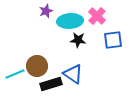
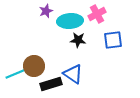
pink cross: moved 2 px up; rotated 18 degrees clockwise
brown circle: moved 3 px left
